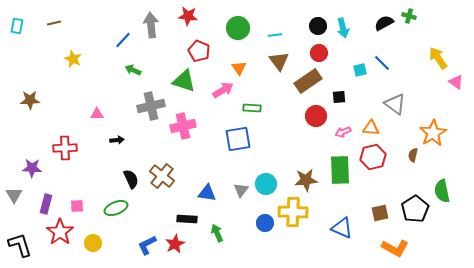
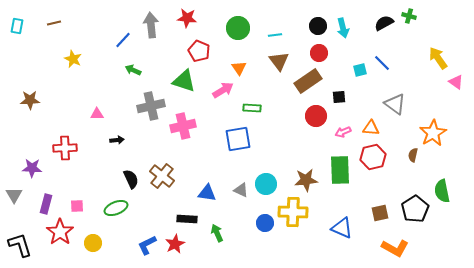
red star at (188, 16): moved 1 px left, 2 px down
gray triangle at (241, 190): rotated 42 degrees counterclockwise
